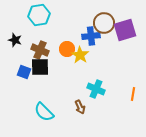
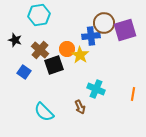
brown cross: rotated 18 degrees clockwise
black square: moved 14 px right, 2 px up; rotated 18 degrees counterclockwise
blue square: rotated 16 degrees clockwise
